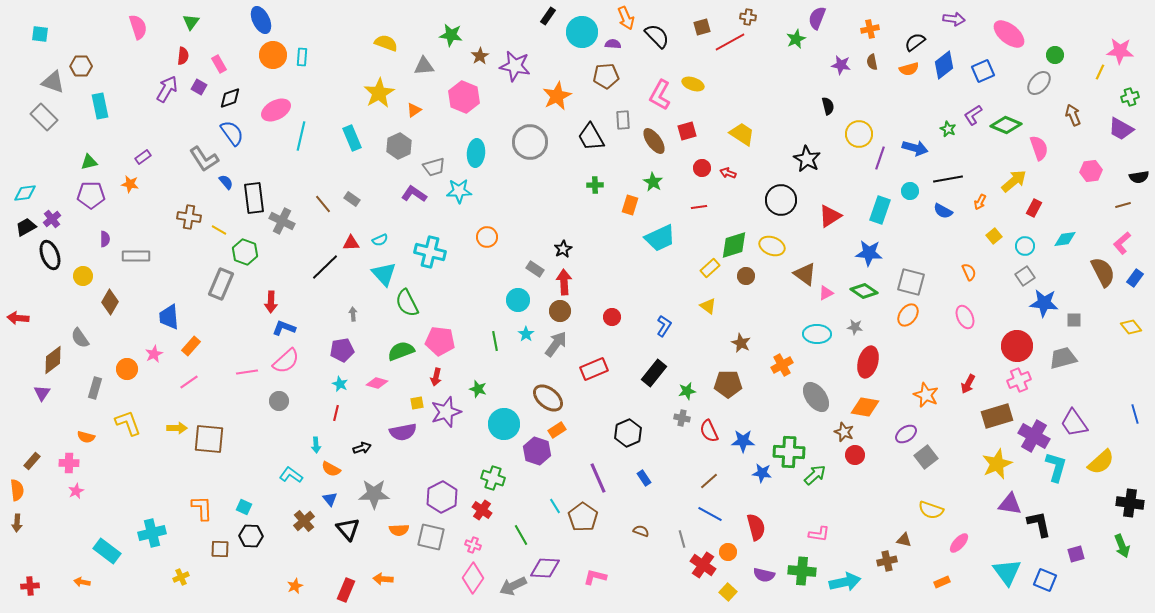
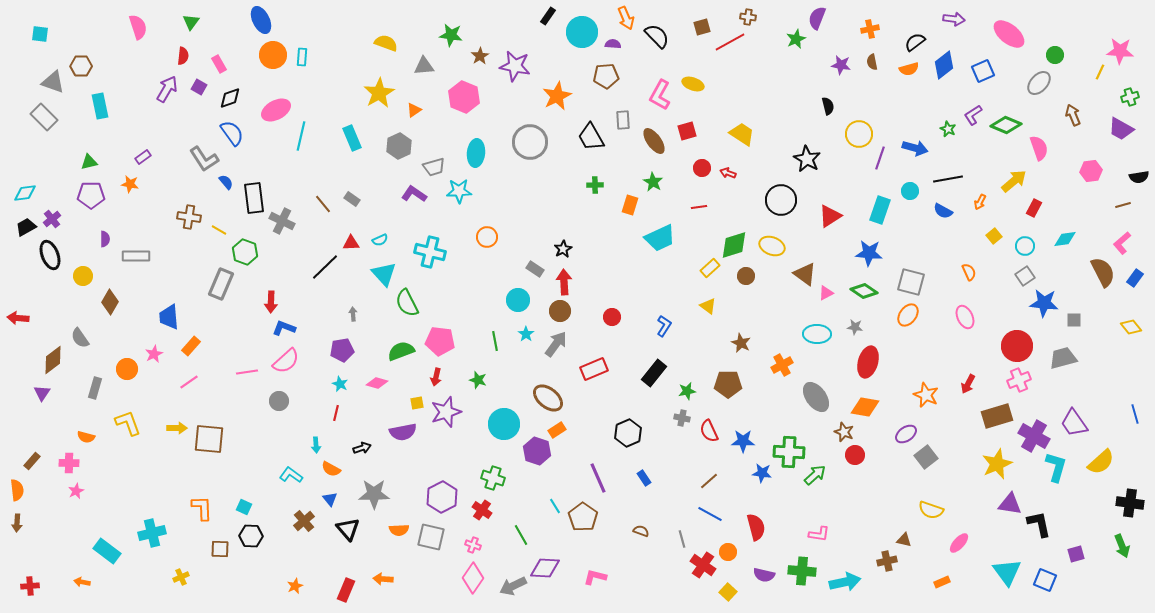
green star at (478, 389): moved 9 px up
